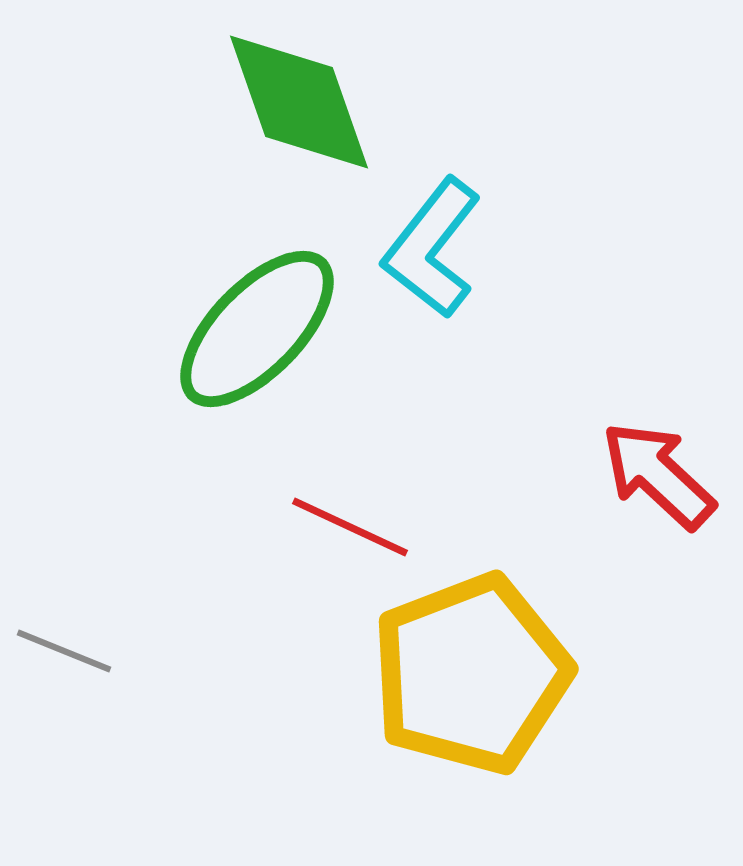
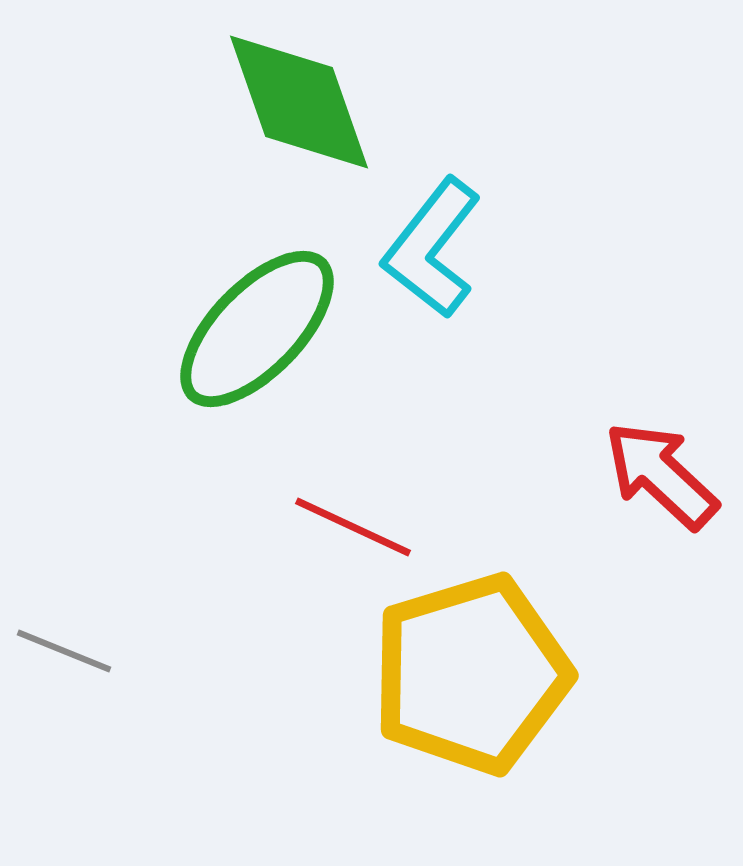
red arrow: moved 3 px right
red line: moved 3 px right
yellow pentagon: rotated 4 degrees clockwise
